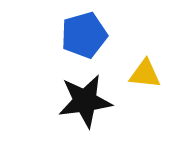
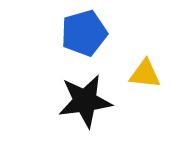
blue pentagon: moved 2 px up
